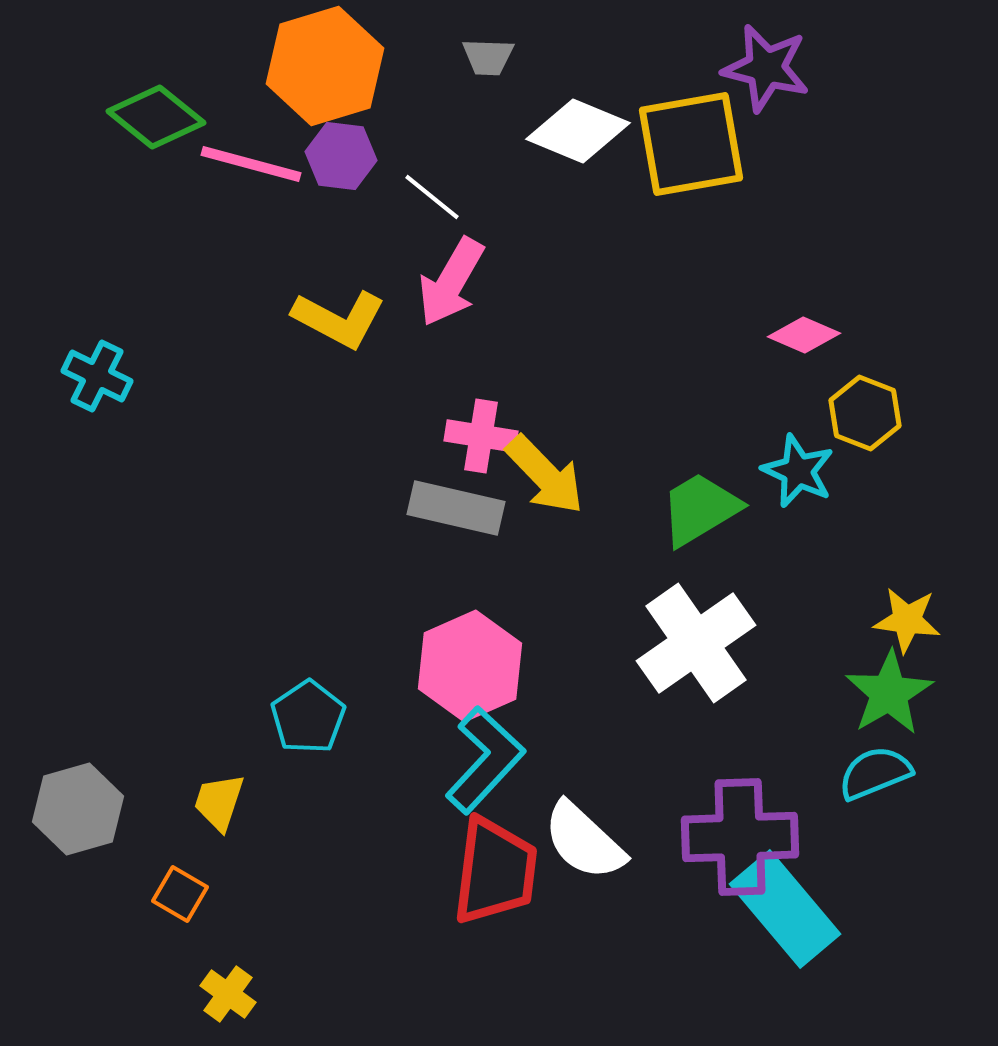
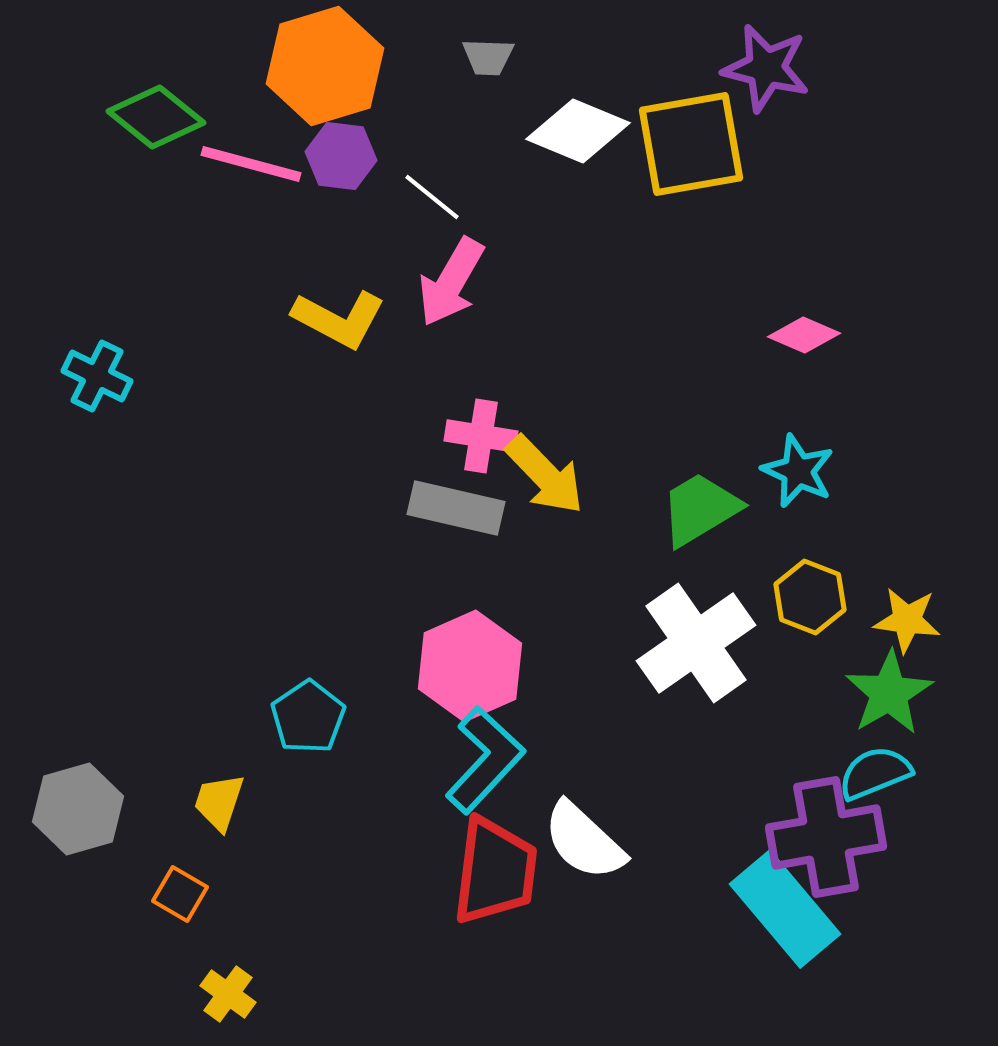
yellow hexagon: moved 55 px left, 184 px down
purple cross: moved 86 px right; rotated 8 degrees counterclockwise
